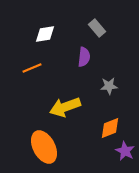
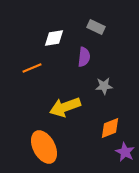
gray rectangle: moved 1 px left, 1 px up; rotated 24 degrees counterclockwise
white diamond: moved 9 px right, 4 px down
gray star: moved 5 px left
purple star: moved 1 px down
